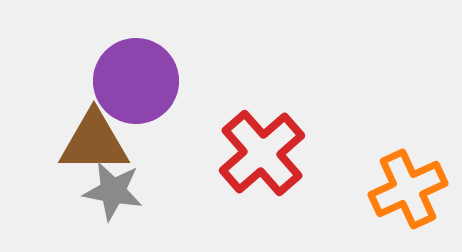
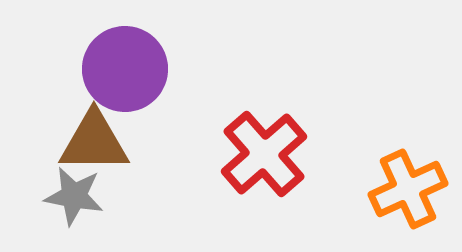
purple circle: moved 11 px left, 12 px up
red cross: moved 2 px right, 1 px down
gray star: moved 39 px left, 5 px down
